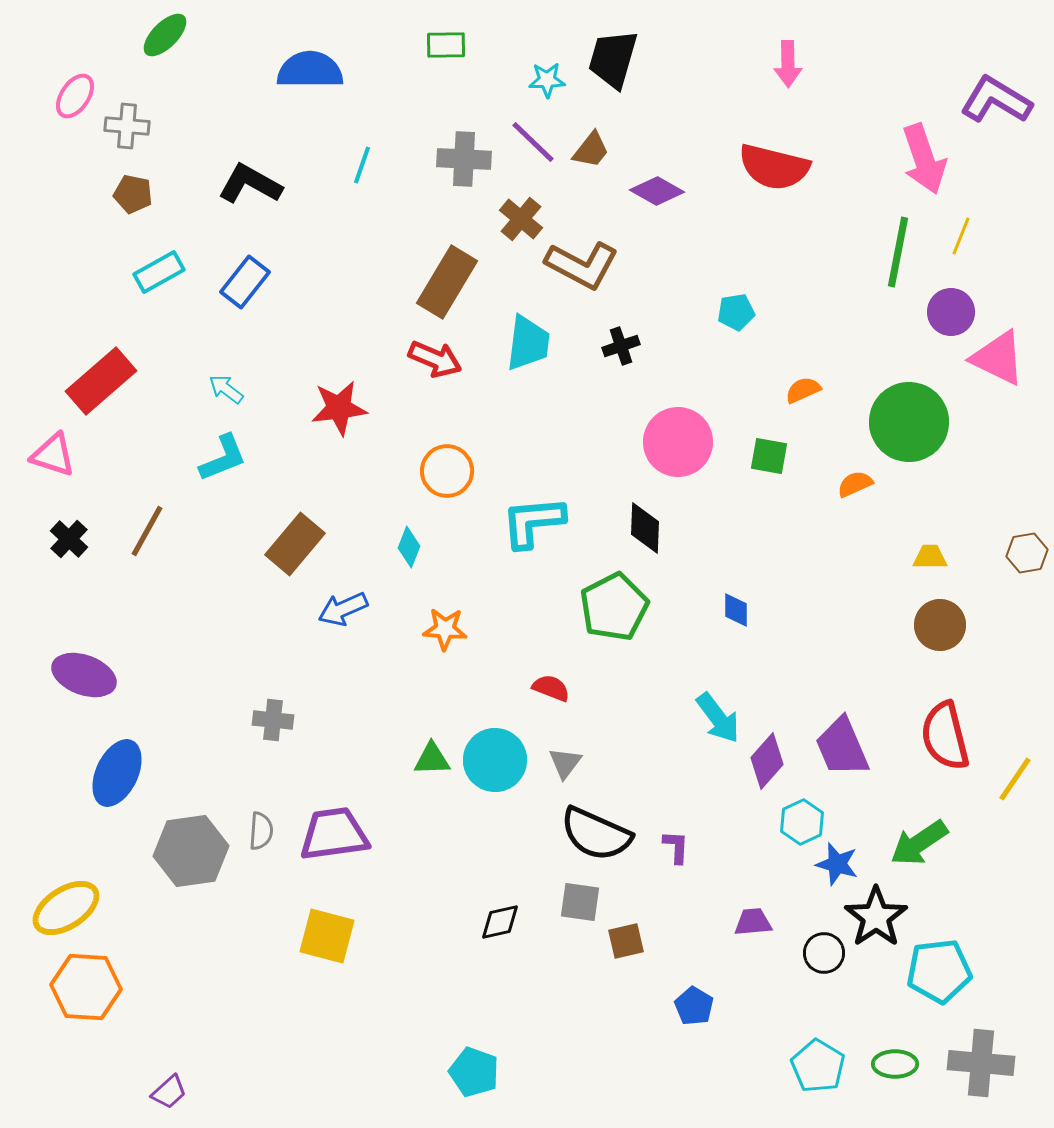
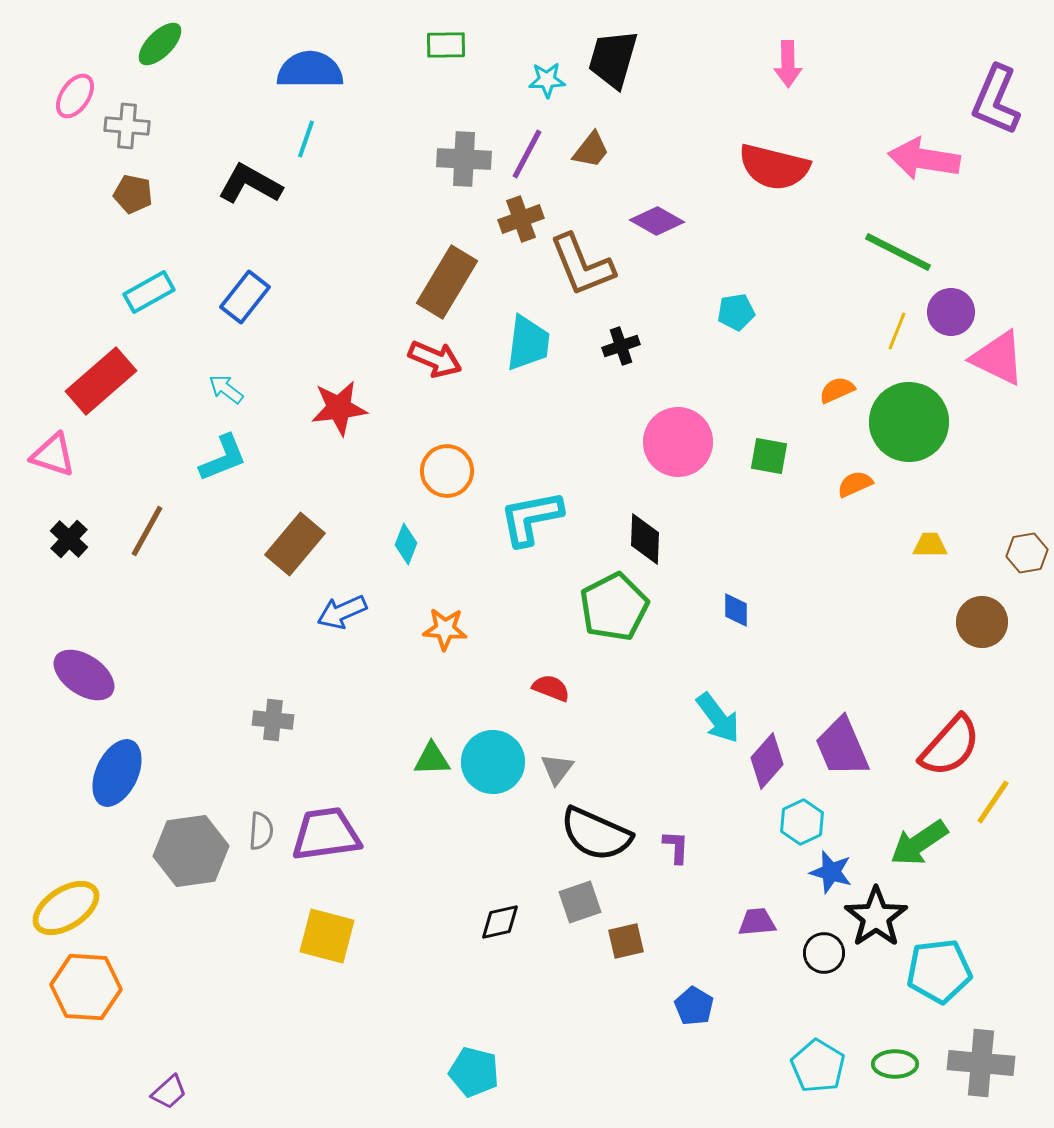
green ellipse at (165, 35): moved 5 px left, 9 px down
purple L-shape at (996, 100): rotated 98 degrees counterclockwise
purple line at (533, 142): moved 6 px left, 12 px down; rotated 74 degrees clockwise
pink arrow at (924, 159): rotated 118 degrees clockwise
cyan line at (362, 165): moved 56 px left, 26 px up
purple diamond at (657, 191): moved 30 px down
brown cross at (521, 219): rotated 30 degrees clockwise
yellow line at (961, 236): moved 64 px left, 95 px down
green line at (898, 252): rotated 74 degrees counterclockwise
brown L-shape at (582, 265): rotated 40 degrees clockwise
cyan rectangle at (159, 272): moved 10 px left, 20 px down
blue rectangle at (245, 282): moved 15 px down
orange semicircle at (803, 390): moved 34 px right
cyan L-shape at (533, 522): moved 2 px left, 4 px up; rotated 6 degrees counterclockwise
black diamond at (645, 528): moved 11 px down
cyan diamond at (409, 547): moved 3 px left, 3 px up
yellow trapezoid at (930, 557): moved 12 px up
blue arrow at (343, 609): moved 1 px left, 3 px down
brown circle at (940, 625): moved 42 px right, 3 px up
purple ellipse at (84, 675): rotated 14 degrees clockwise
red semicircle at (945, 736): moved 5 px right, 10 px down; rotated 124 degrees counterclockwise
cyan circle at (495, 760): moved 2 px left, 2 px down
gray triangle at (565, 763): moved 8 px left, 6 px down
yellow line at (1015, 779): moved 22 px left, 23 px down
purple trapezoid at (334, 834): moved 8 px left
blue star at (837, 864): moved 6 px left, 8 px down
gray square at (580, 902): rotated 27 degrees counterclockwise
purple trapezoid at (753, 922): moved 4 px right
cyan pentagon at (474, 1072): rotated 6 degrees counterclockwise
